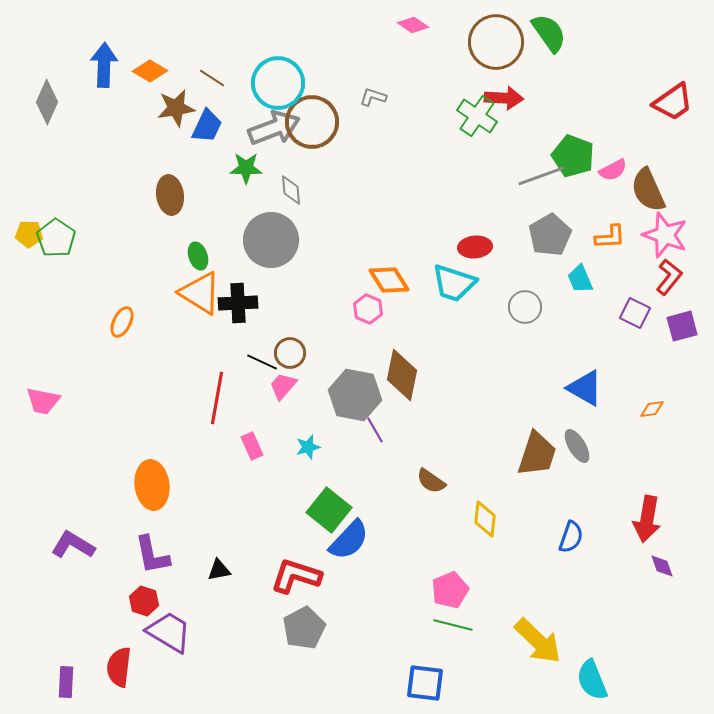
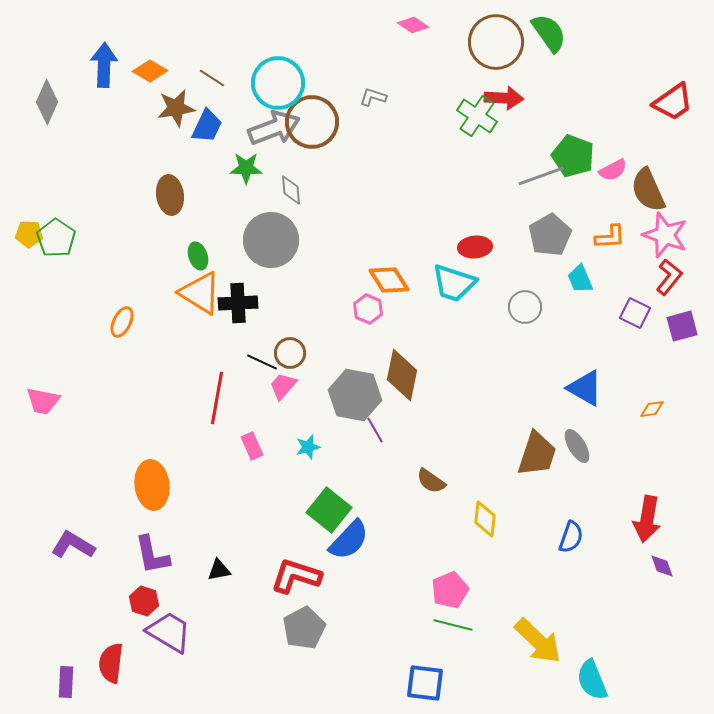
red semicircle at (119, 667): moved 8 px left, 4 px up
